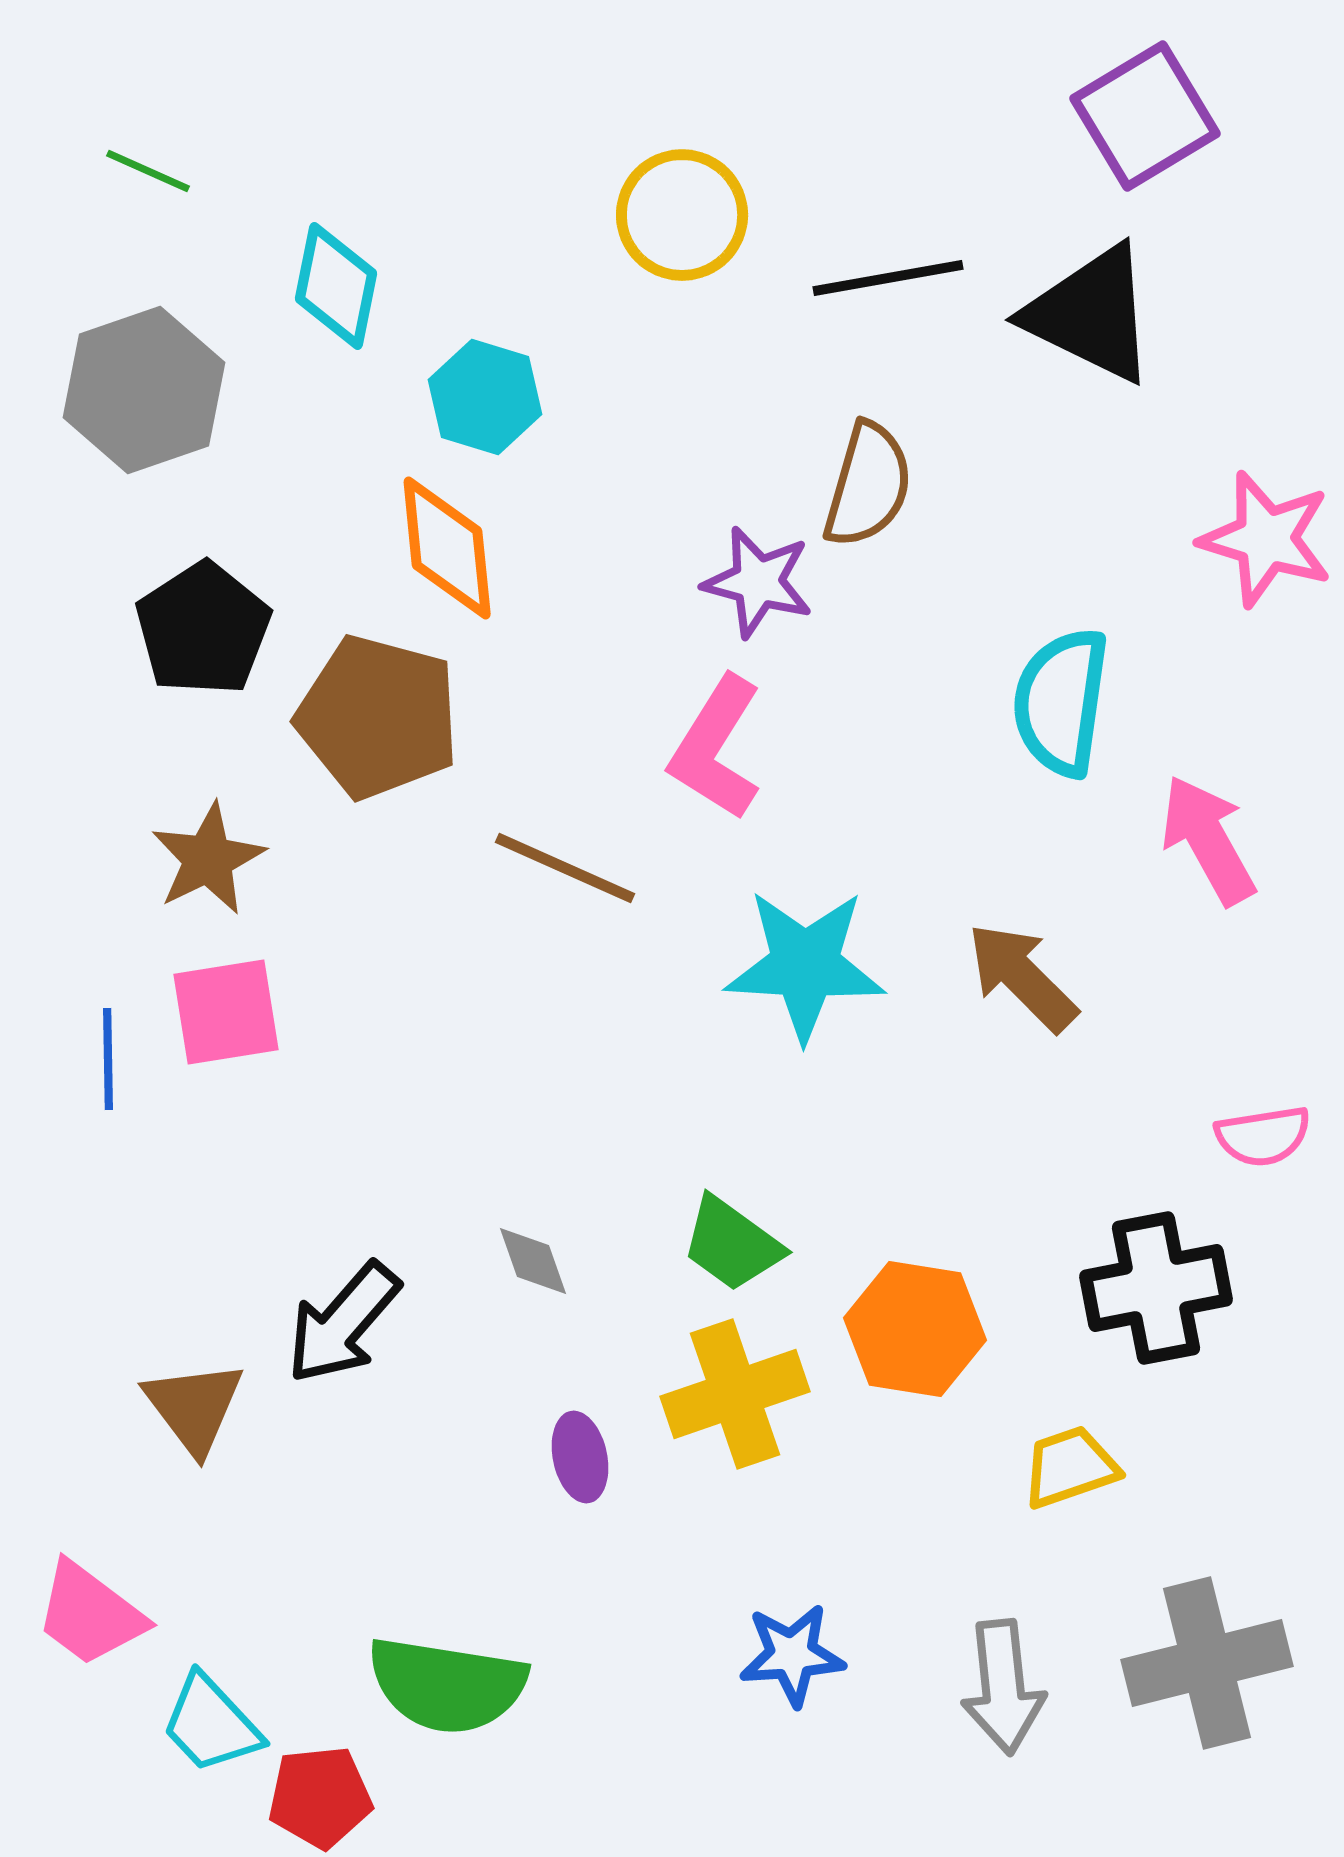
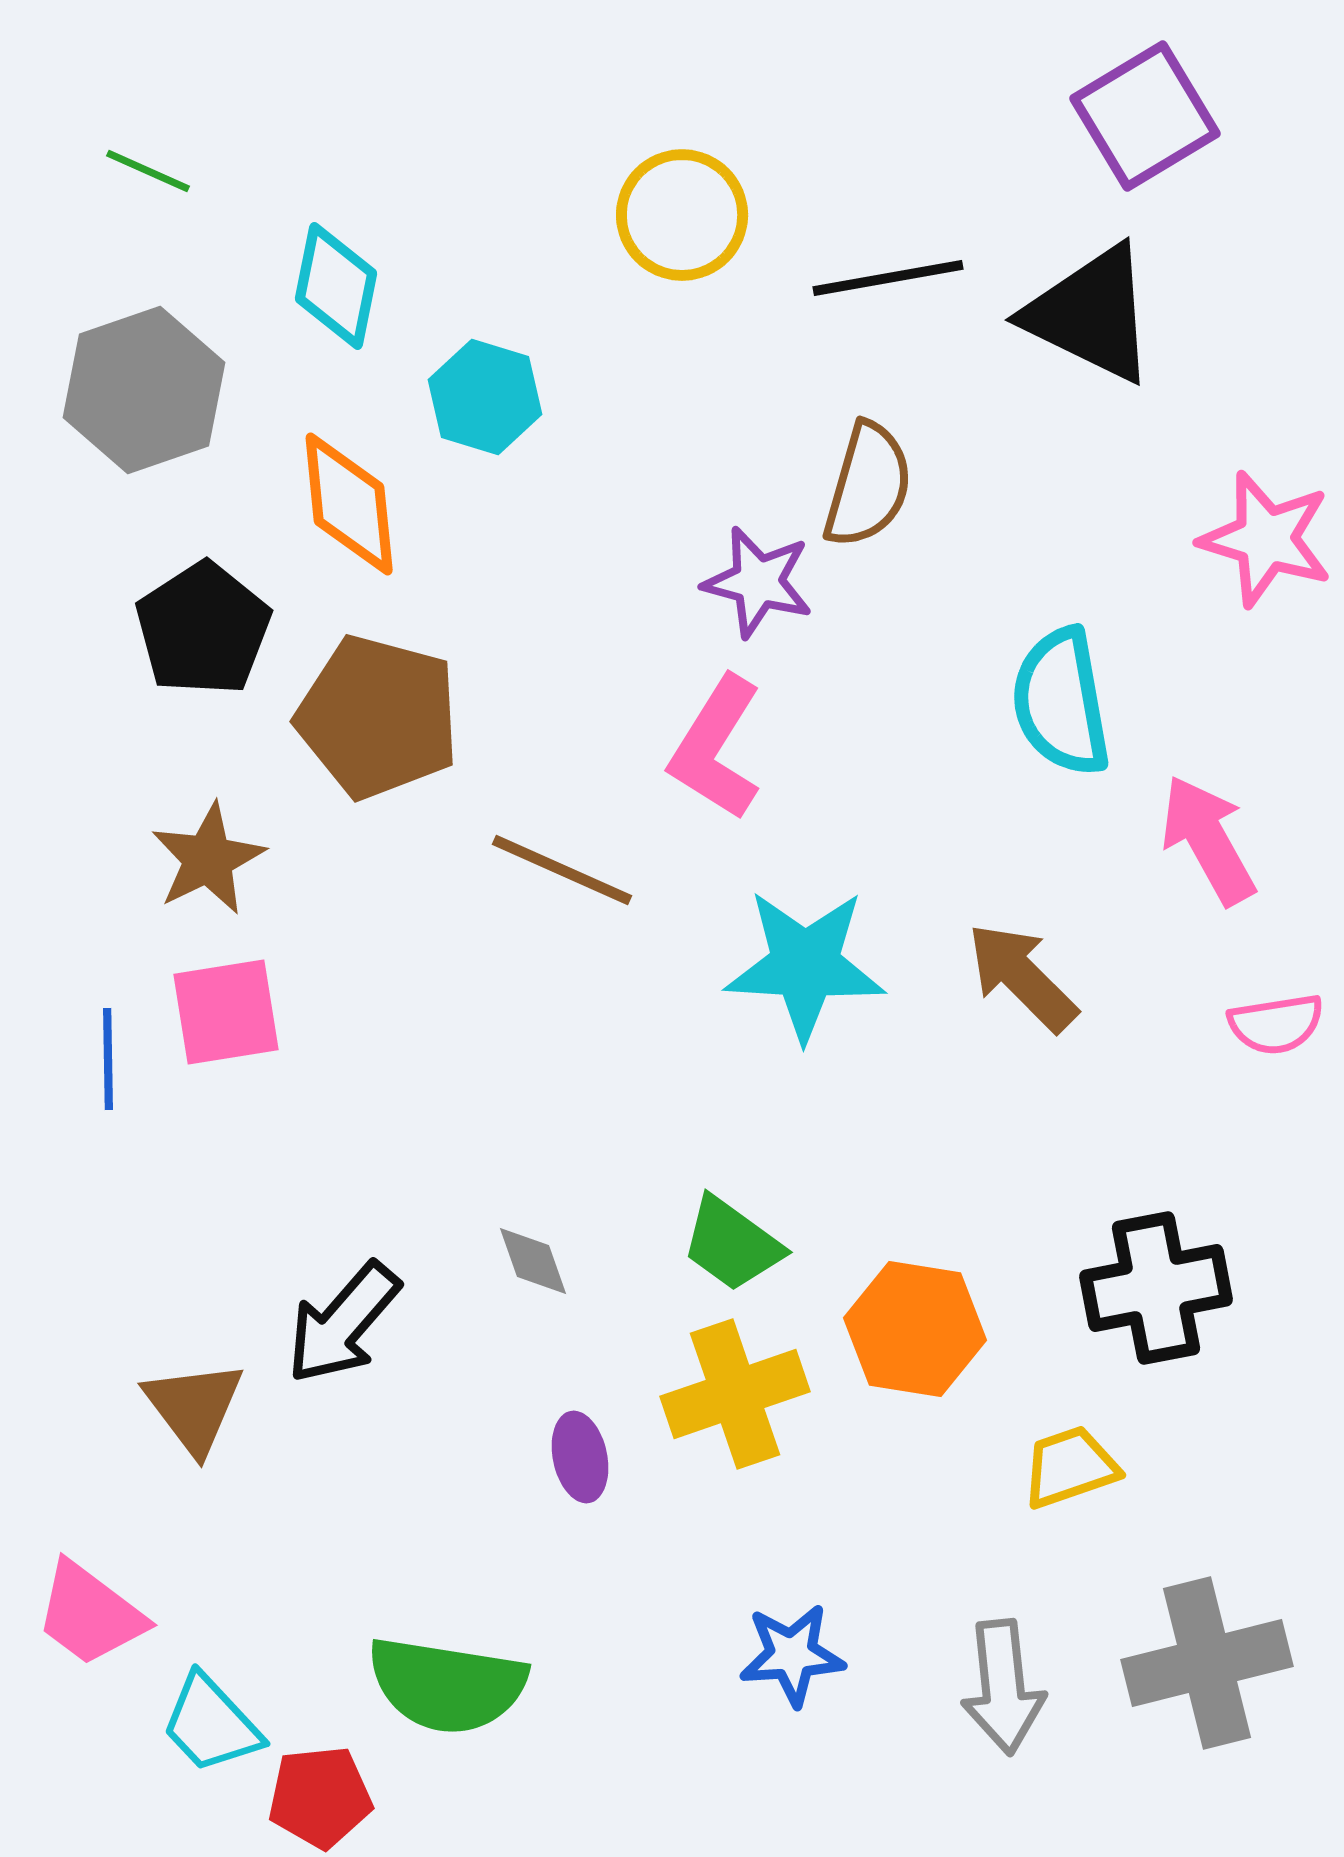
orange diamond: moved 98 px left, 44 px up
cyan semicircle: rotated 18 degrees counterclockwise
brown line: moved 3 px left, 2 px down
pink semicircle: moved 13 px right, 112 px up
